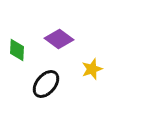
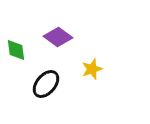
purple diamond: moved 1 px left, 2 px up
green diamond: moved 1 px left; rotated 10 degrees counterclockwise
